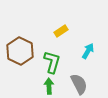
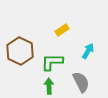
yellow rectangle: moved 1 px right, 1 px up
green L-shape: rotated 105 degrees counterclockwise
gray semicircle: moved 2 px right, 2 px up
